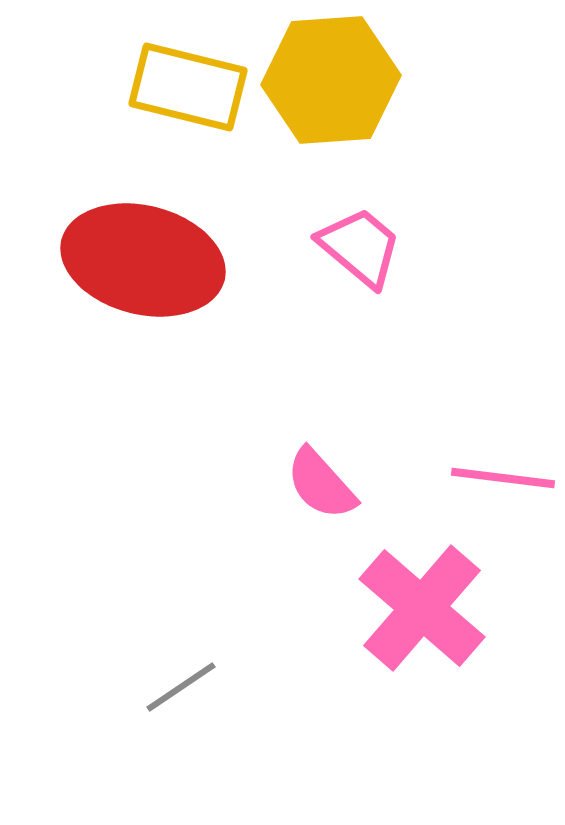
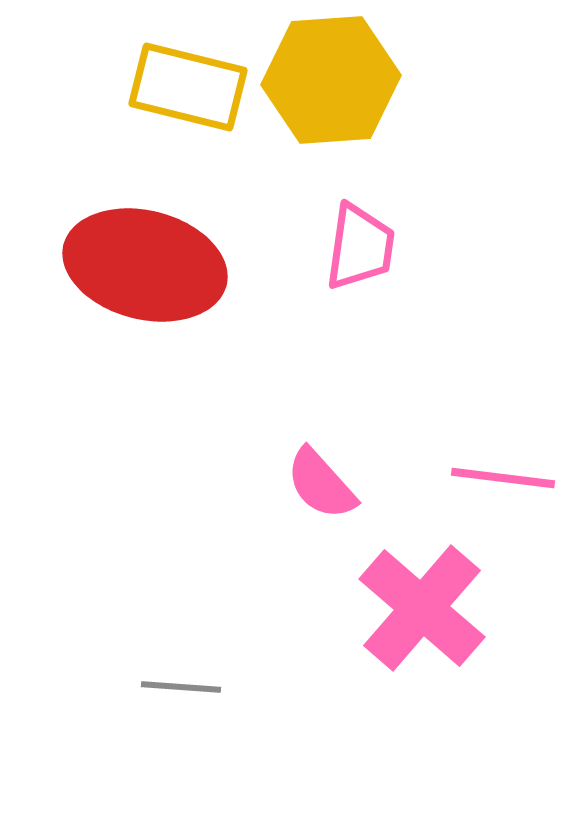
pink trapezoid: rotated 58 degrees clockwise
red ellipse: moved 2 px right, 5 px down
gray line: rotated 38 degrees clockwise
